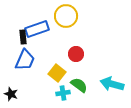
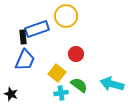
cyan cross: moved 2 px left
